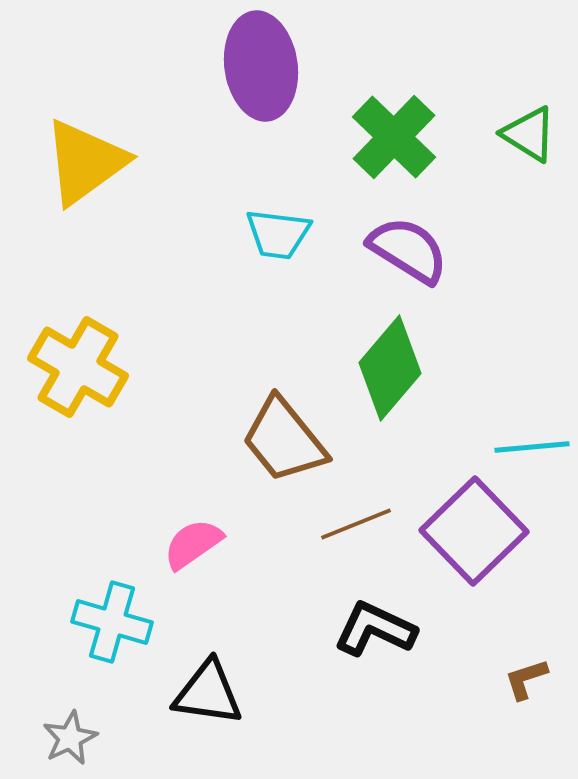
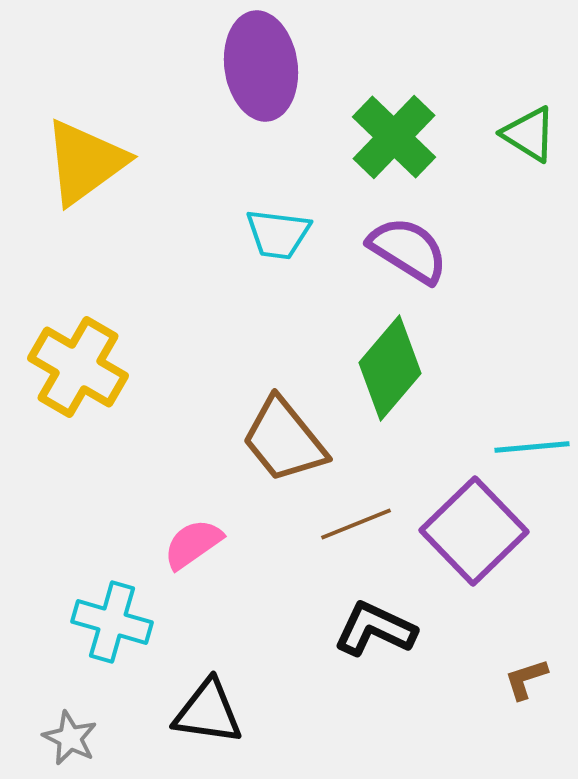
black triangle: moved 19 px down
gray star: rotated 20 degrees counterclockwise
